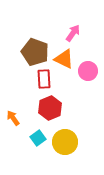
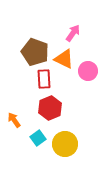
orange arrow: moved 1 px right, 2 px down
yellow circle: moved 2 px down
